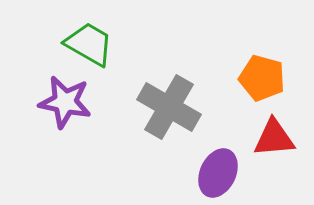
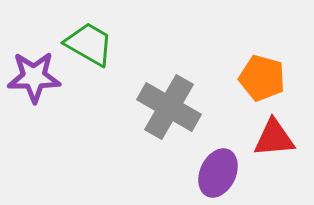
purple star: moved 31 px left, 25 px up; rotated 12 degrees counterclockwise
